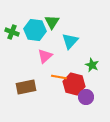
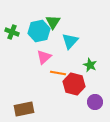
green triangle: moved 1 px right
cyan hexagon: moved 4 px right, 1 px down; rotated 20 degrees counterclockwise
pink triangle: moved 1 px left, 1 px down
green star: moved 2 px left
orange line: moved 1 px left, 4 px up
brown rectangle: moved 2 px left, 22 px down
purple circle: moved 9 px right, 5 px down
